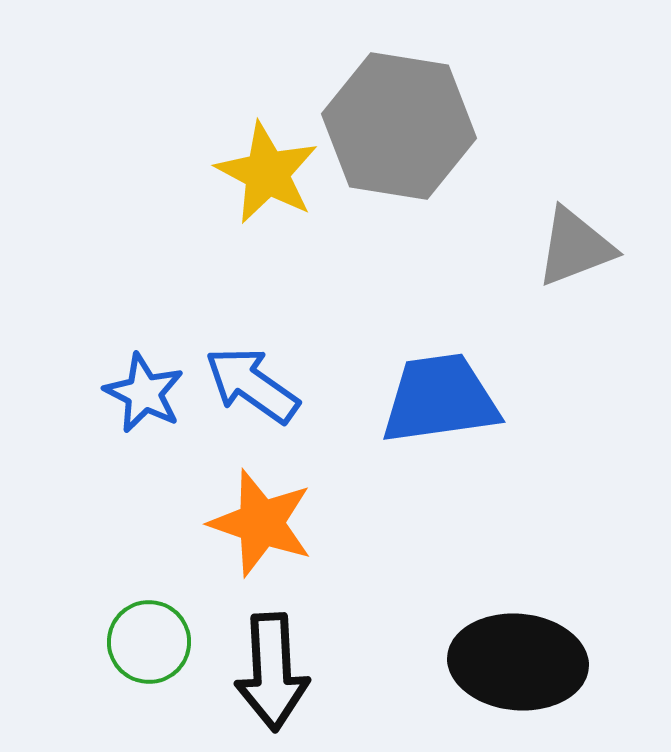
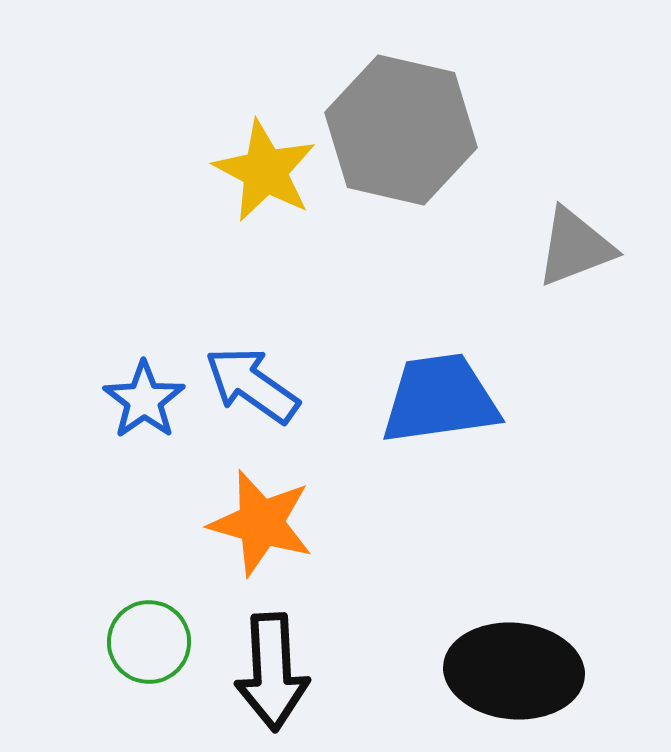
gray hexagon: moved 2 px right, 4 px down; rotated 4 degrees clockwise
yellow star: moved 2 px left, 2 px up
blue star: moved 7 px down; rotated 10 degrees clockwise
orange star: rotated 3 degrees counterclockwise
black ellipse: moved 4 px left, 9 px down
